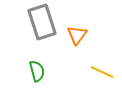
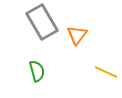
gray rectangle: rotated 12 degrees counterclockwise
yellow line: moved 4 px right
